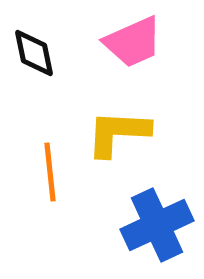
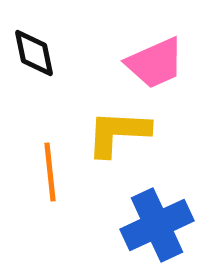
pink trapezoid: moved 22 px right, 21 px down
